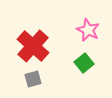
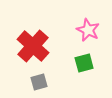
green square: rotated 24 degrees clockwise
gray square: moved 6 px right, 3 px down
